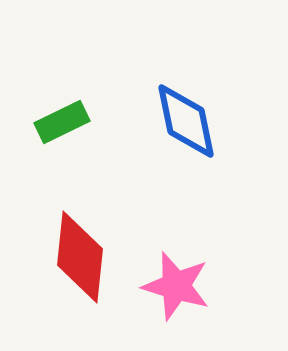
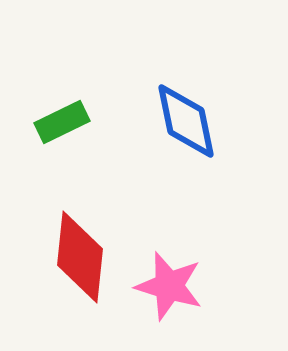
pink star: moved 7 px left
